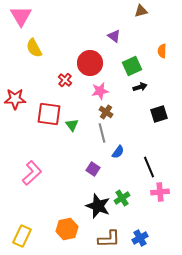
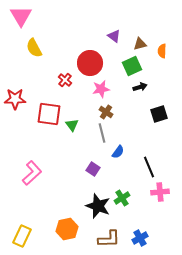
brown triangle: moved 1 px left, 33 px down
pink star: moved 1 px right, 2 px up
